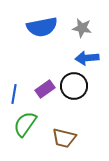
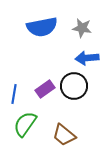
brown trapezoid: moved 3 px up; rotated 25 degrees clockwise
